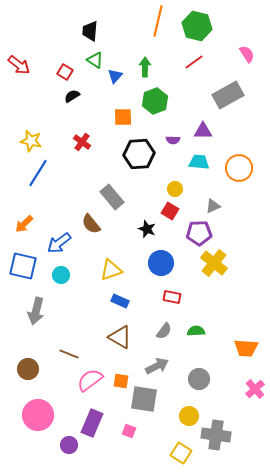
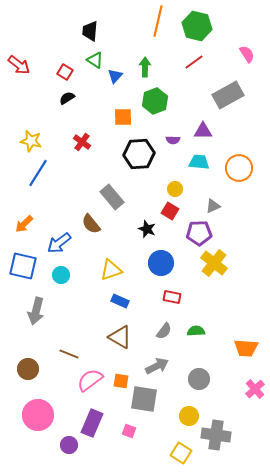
black semicircle at (72, 96): moved 5 px left, 2 px down
